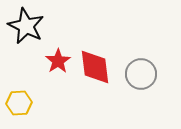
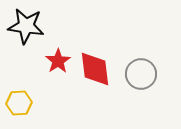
black star: rotated 18 degrees counterclockwise
red diamond: moved 2 px down
